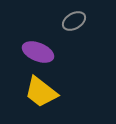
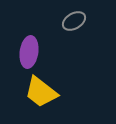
purple ellipse: moved 9 px left; rotated 76 degrees clockwise
